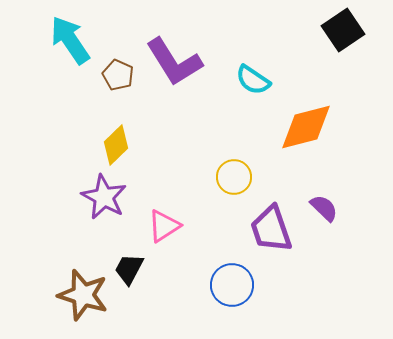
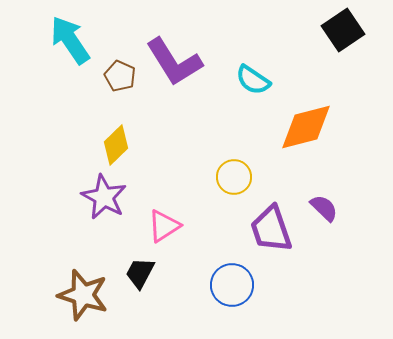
brown pentagon: moved 2 px right, 1 px down
black trapezoid: moved 11 px right, 4 px down
